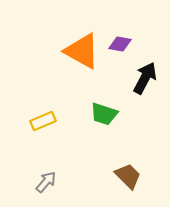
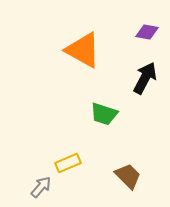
purple diamond: moved 27 px right, 12 px up
orange triangle: moved 1 px right, 1 px up
yellow rectangle: moved 25 px right, 42 px down
gray arrow: moved 5 px left, 5 px down
